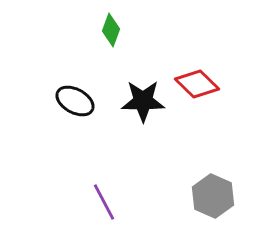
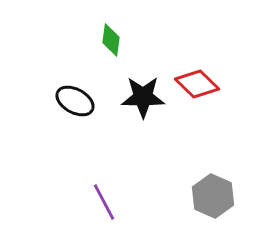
green diamond: moved 10 px down; rotated 12 degrees counterclockwise
black star: moved 4 px up
